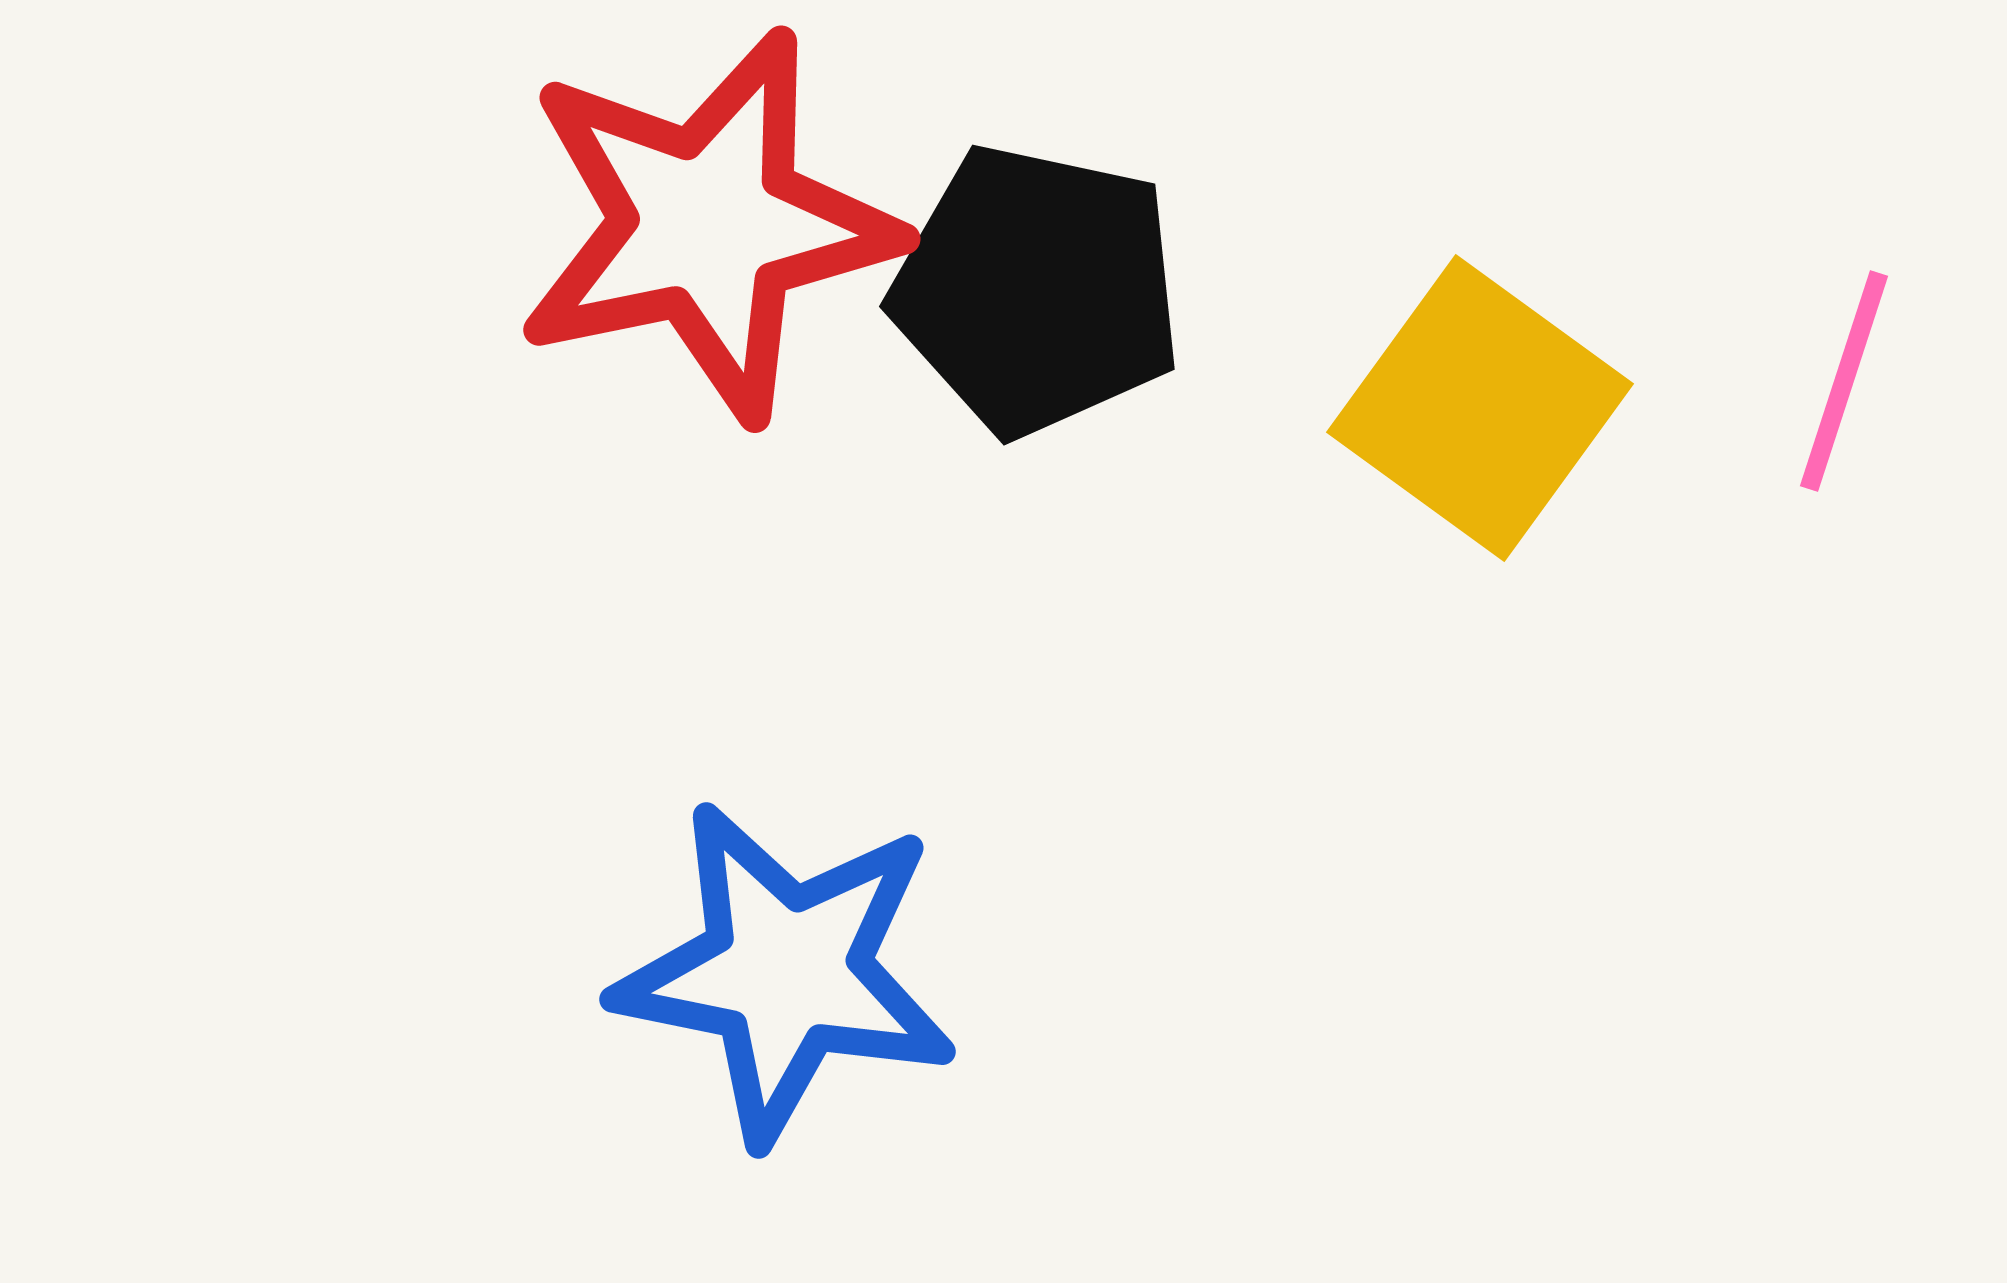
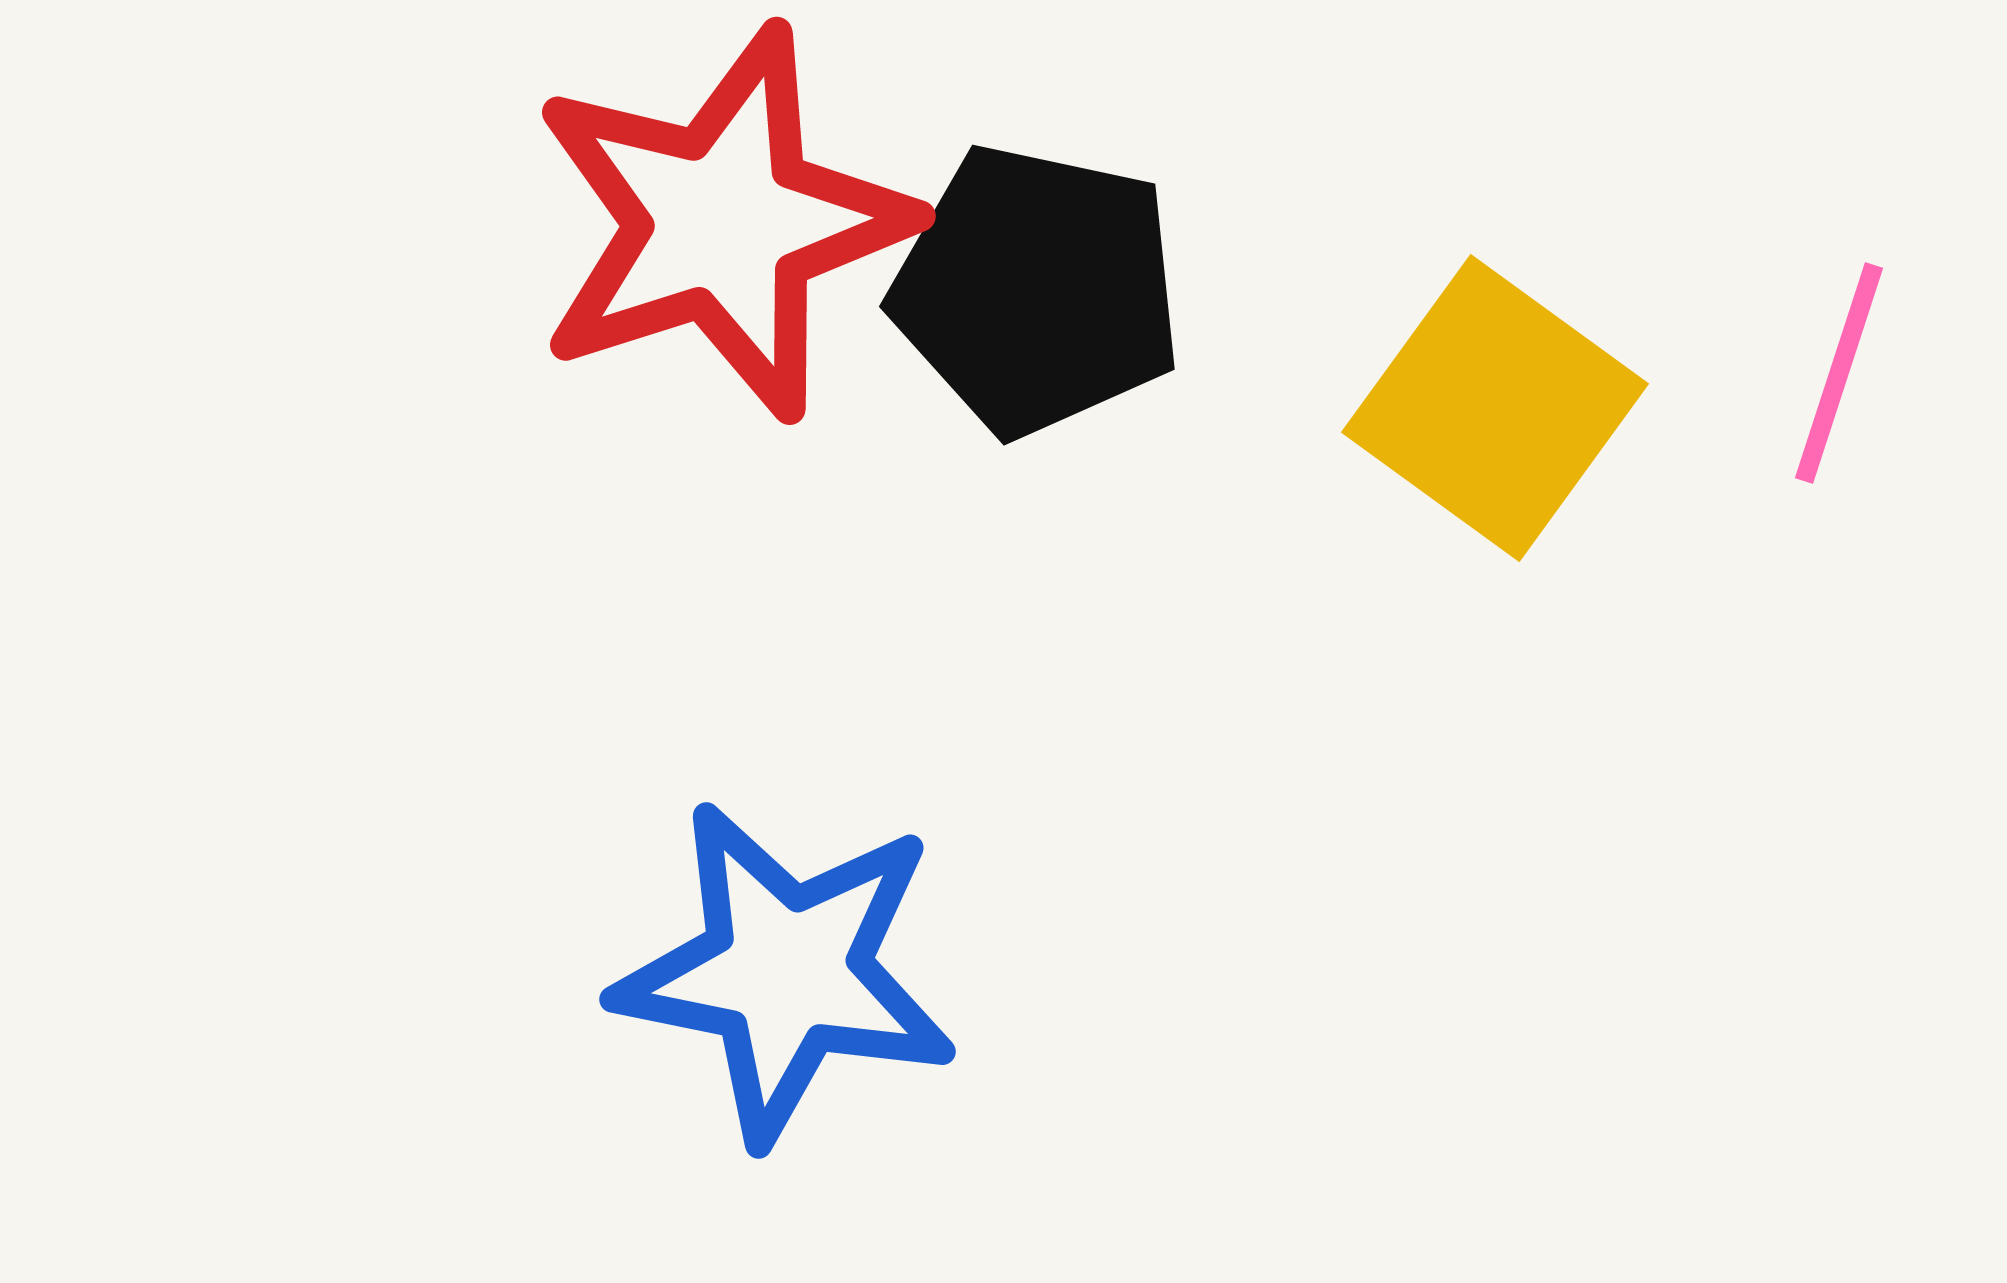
red star: moved 15 px right, 2 px up; rotated 6 degrees counterclockwise
pink line: moved 5 px left, 8 px up
yellow square: moved 15 px right
